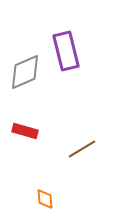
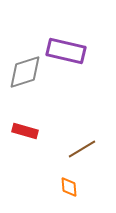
purple rectangle: rotated 63 degrees counterclockwise
gray diamond: rotated 6 degrees clockwise
orange diamond: moved 24 px right, 12 px up
